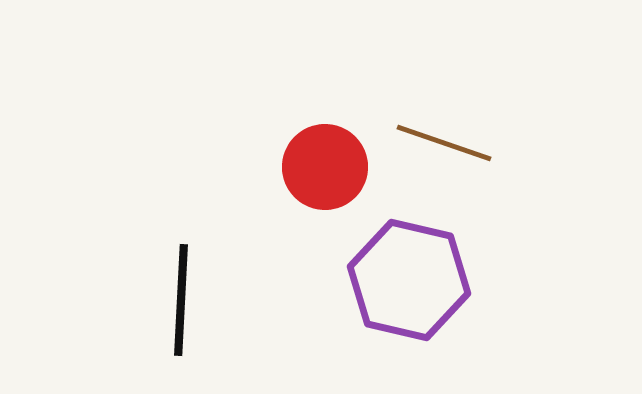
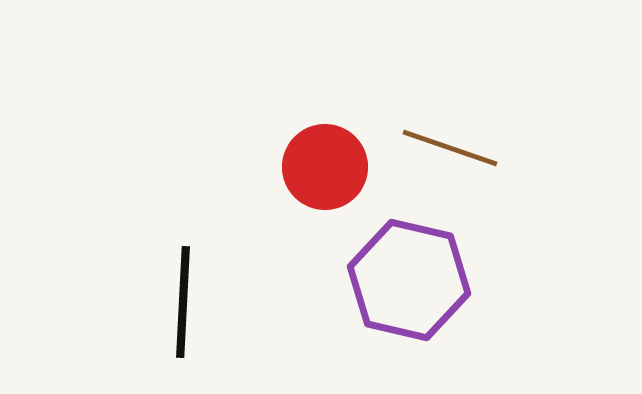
brown line: moved 6 px right, 5 px down
black line: moved 2 px right, 2 px down
